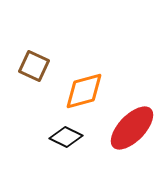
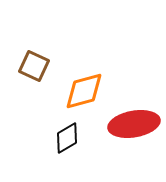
red ellipse: moved 2 px right, 4 px up; rotated 36 degrees clockwise
black diamond: moved 1 px right, 1 px down; rotated 56 degrees counterclockwise
